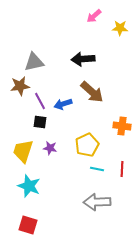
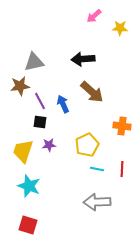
blue arrow: rotated 84 degrees clockwise
purple star: moved 1 px left, 3 px up; rotated 16 degrees counterclockwise
